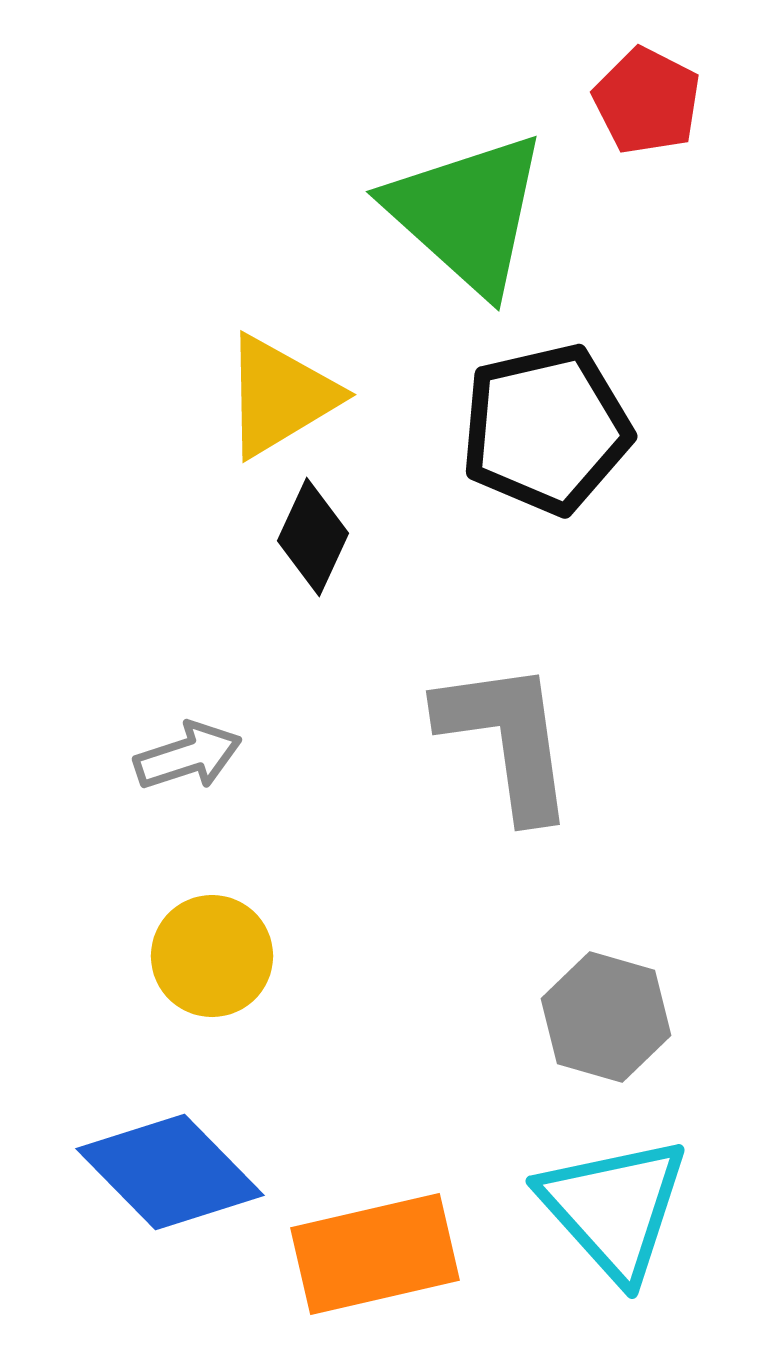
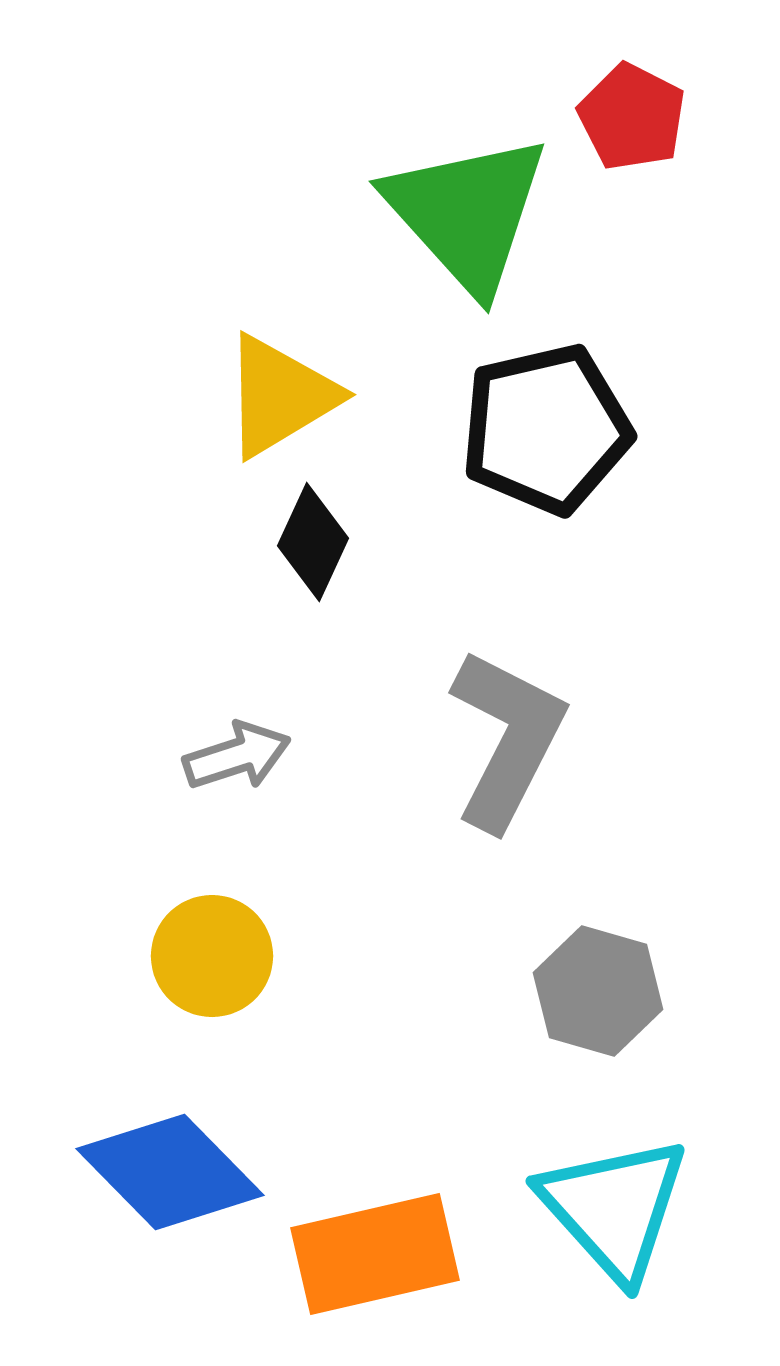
red pentagon: moved 15 px left, 16 px down
green triangle: rotated 6 degrees clockwise
black diamond: moved 5 px down
gray L-shape: rotated 35 degrees clockwise
gray arrow: moved 49 px right
gray hexagon: moved 8 px left, 26 px up
